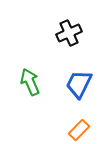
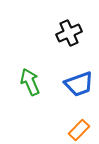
blue trapezoid: rotated 136 degrees counterclockwise
